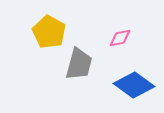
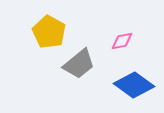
pink diamond: moved 2 px right, 3 px down
gray trapezoid: rotated 36 degrees clockwise
